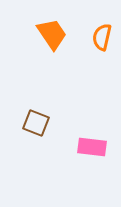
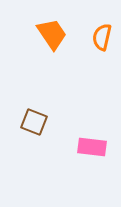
brown square: moved 2 px left, 1 px up
